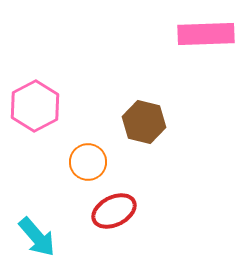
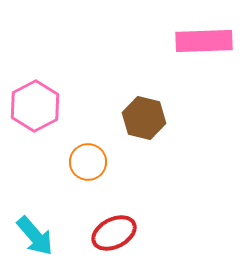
pink rectangle: moved 2 px left, 7 px down
brown hexagon: moved 4 px up
red ellipse: moved 22 px down
cyan arrow: moved 2 px left, 1 px up
